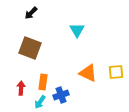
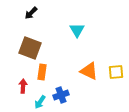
orange triangle: moved 1 px right, 2 px up
orange rectangle: moved 1 px left, 10 px up
red arrow: moved 2 px right, 2 px up
